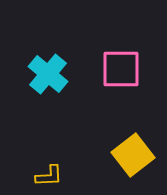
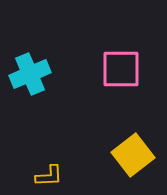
cyan cross: moved 18 px left; rotated 27 degrees clockwise
